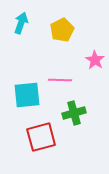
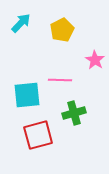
cyan arrow: rotated 25 degrees clockwise
red square: moved 3 px left, 2 px up
